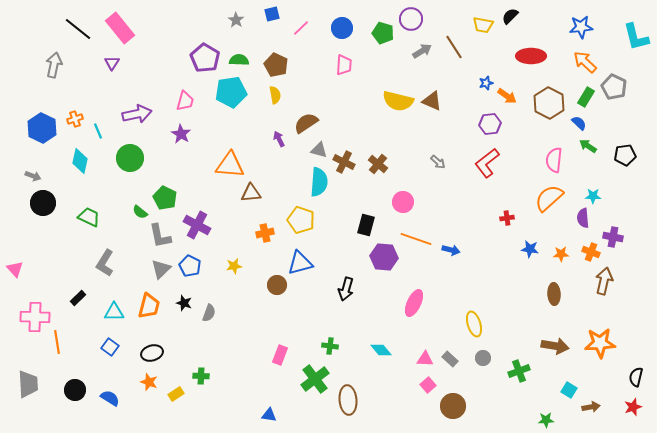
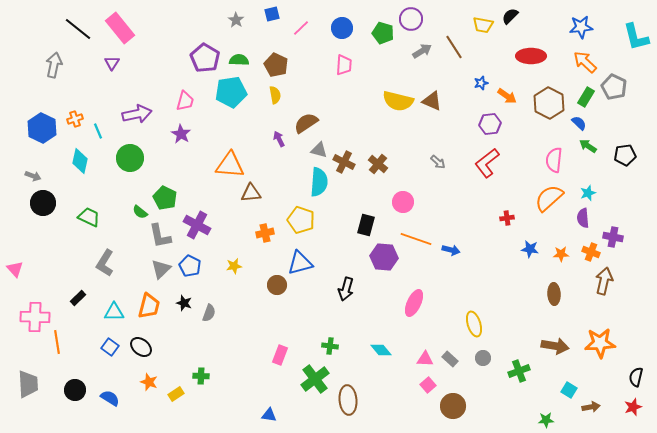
blue star at (486, 83): moved 5 px left
cyan star at (593, 196): moved 5 px left, 3 px up; rotated 21 degrees counterclockwise
black ellipse at (152, 353): moved 11 px left, 6 px up; rotated 55 degrees clockwise
